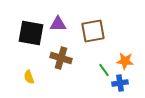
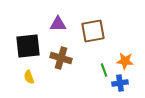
black square: moved 3 px left, 13 px down; rotated 16 degrees counterclockwise
green line: rotated 16 degrees clockwise
